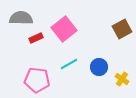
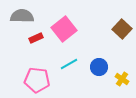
gray semicircle: moved 1 px right, 2 px up
brown square: rotated 18 degrees counterclockwise
